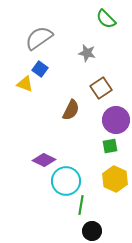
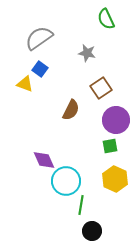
green semicircle: rotated 20 degrees clockwise
purple diamond: rotated 40 degrees clockwise
